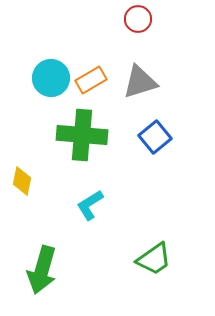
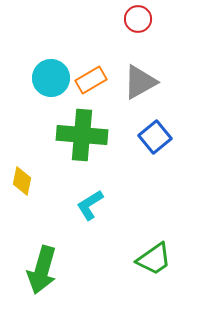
gray triangle: rotated 12 degrees counterclockwise
